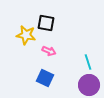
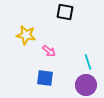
black square: moved 19 px right, 11 px up
pink arrow: rotated 16 degrees clockwise
blue square: rotated 18 degrees counterclockwise
purple circle: moved 3 px left
